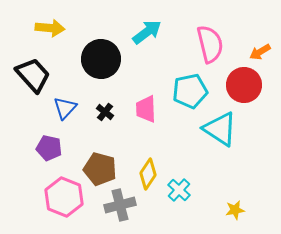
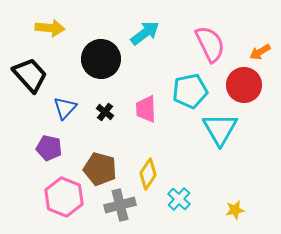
cyan arrow: moved 2 px left, 1 px down
pink semicircle: rotated 12 degrees counterclockwise
black trapezoid: moved 3 px left
cyan triangle: rotated 27 degrees clockwise
cyan cross: moved 9 px down
